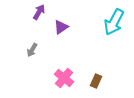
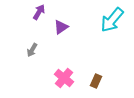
cyan arrow: moved 2 px left, 2 px up; rotated 12 degrees clockwise
